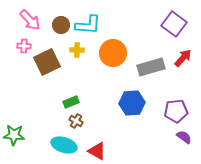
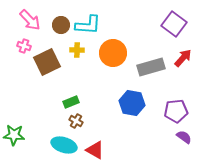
pink cross: rotated 16 degrees clockwise
blue hexagon: rotated 15 degrees clockwise
red triangle: moved 2 px left, 1 px up
